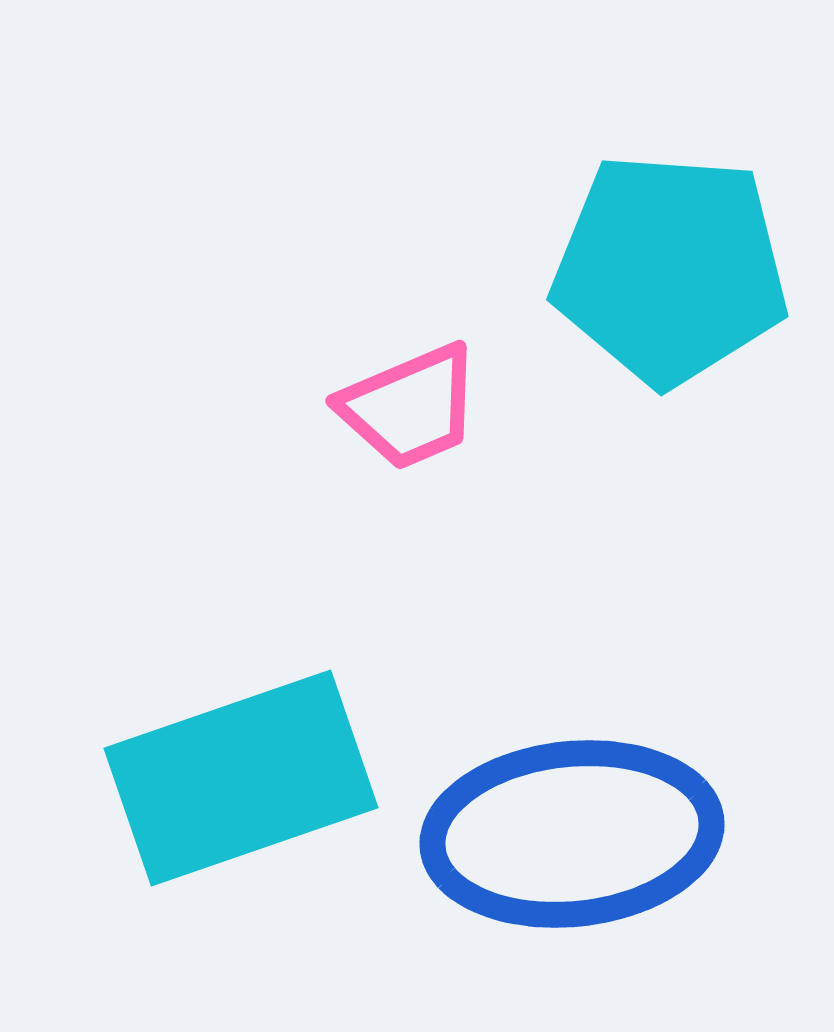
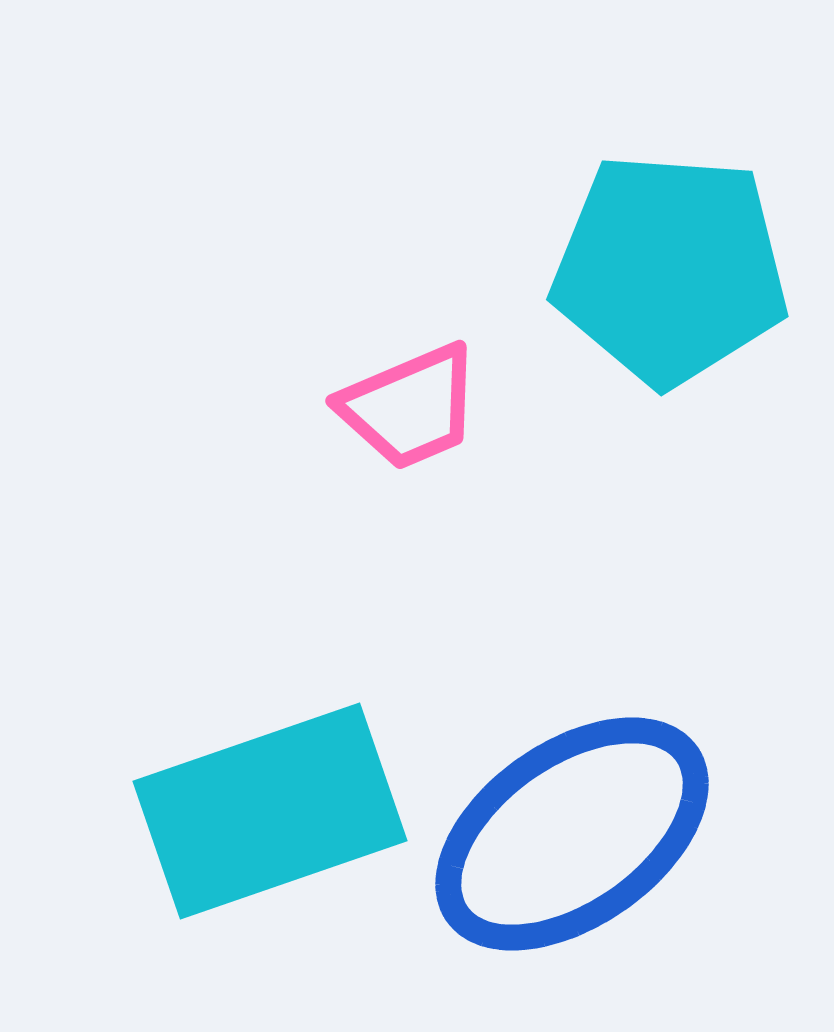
cyan rectangle: moved 29 px right, 33 px down
blue ellipse: rotated 29 degrees counterclockwise
